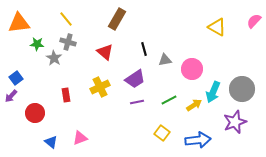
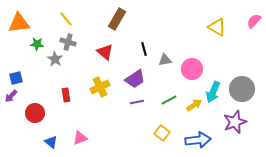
gray star: moved 1 px right, 1 px down
blue square: rotated 24 degrees clockwise
